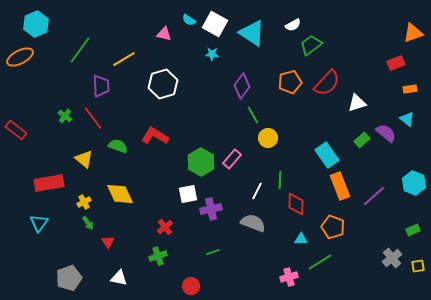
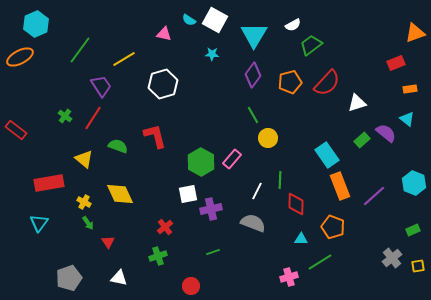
white square at (215, 24): moved 4 px up
cyan triangle at (252, 33): moved 2 px right, 2 px down; rotated 28 degrees clockwise
orange triangle at (413, 33): moved 2 px right
purple trapezoid at (101, 86): rotated 30 degrees counterclockwise
purple diamond at (242, 86): moved 11 px right, 11 px up
red line at (93, 118): rotated 70 degrees clockwise
red L-shape at (155, 136): rotated 44 degrees clockwise
yellow cross at (84, 202): rotated 32 degrees counterclockwise
